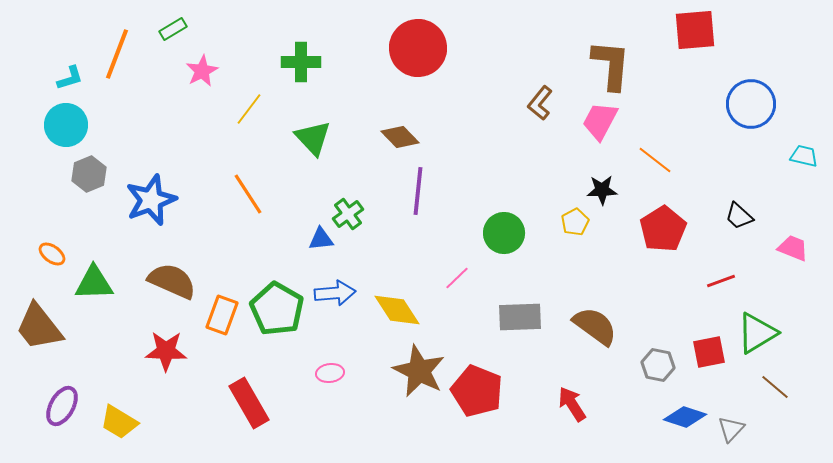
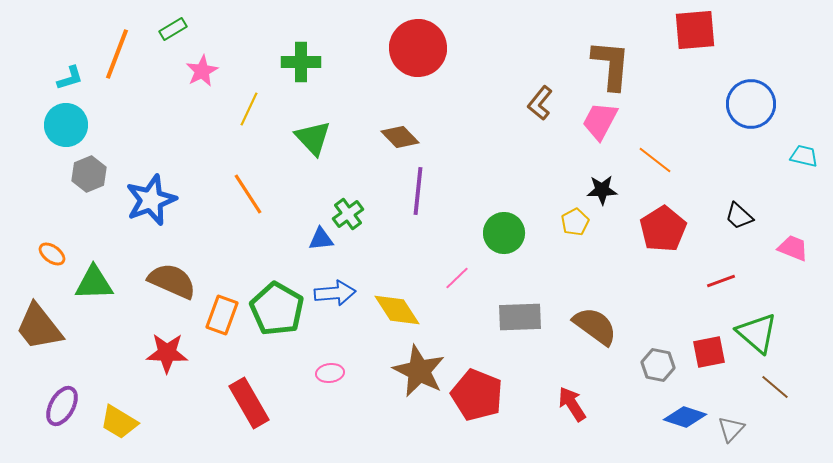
yellow line at (249, 109): rotated 12 degrees counterclockwise
green triangle at (757, 333): rotated 48 degrees counterclockwise
red star at (166, 351): moved 1 px right, 2 px down
red pentagon at (477, 391): moved 4 px down
